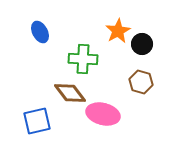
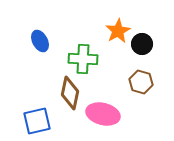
blue ellipse: moved 9 px down
brown diamond: rotated 48 degrees clockwise
